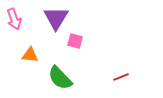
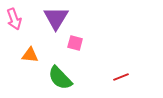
pink square: moved 2 px down
